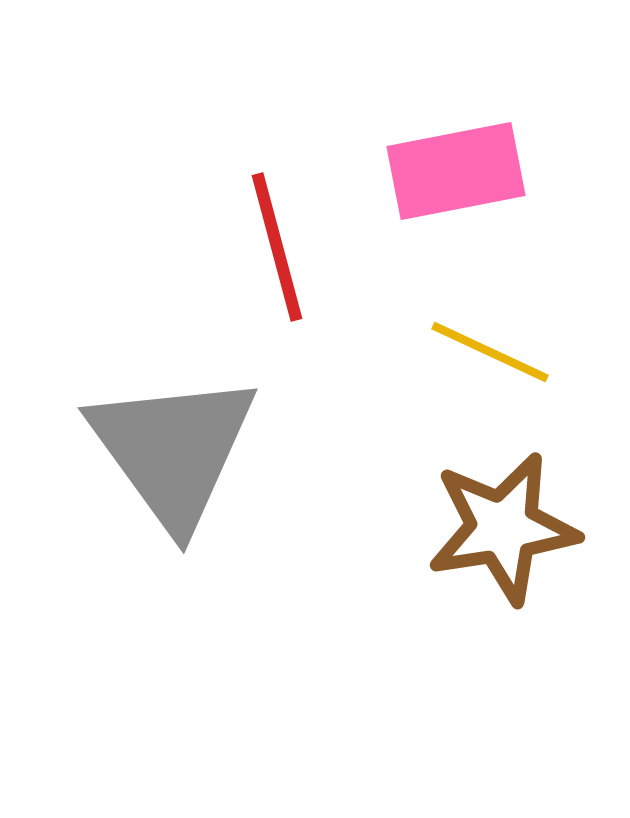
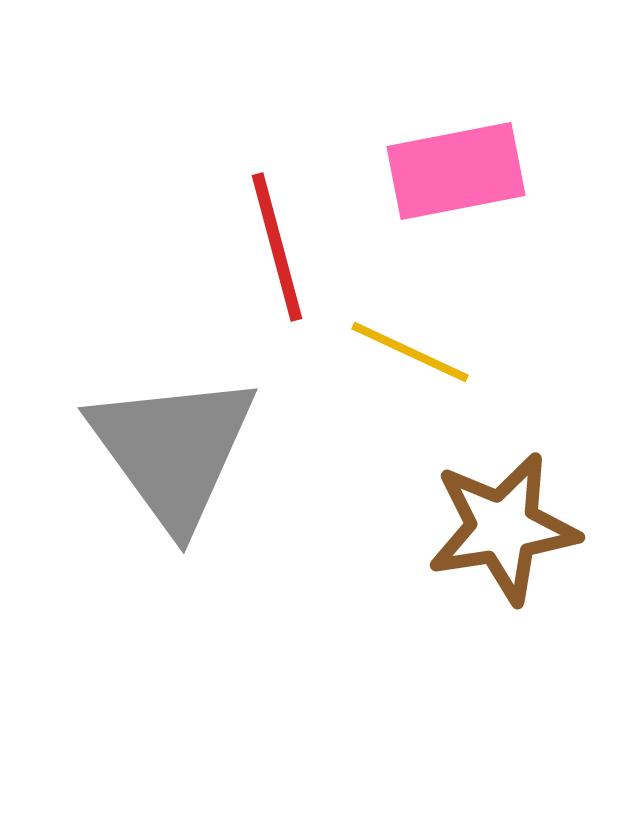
yellow line: moved 80 px left
